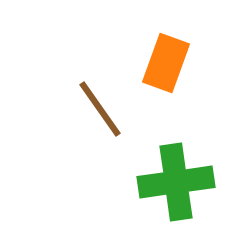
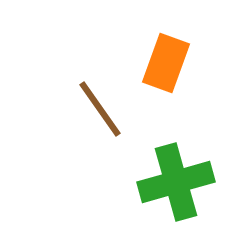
green cross: rotated 8 degrees counterclockwise
